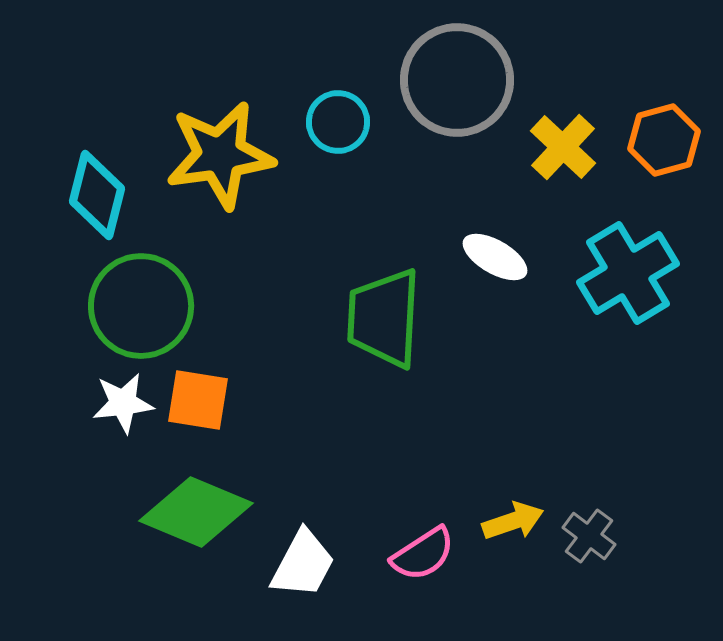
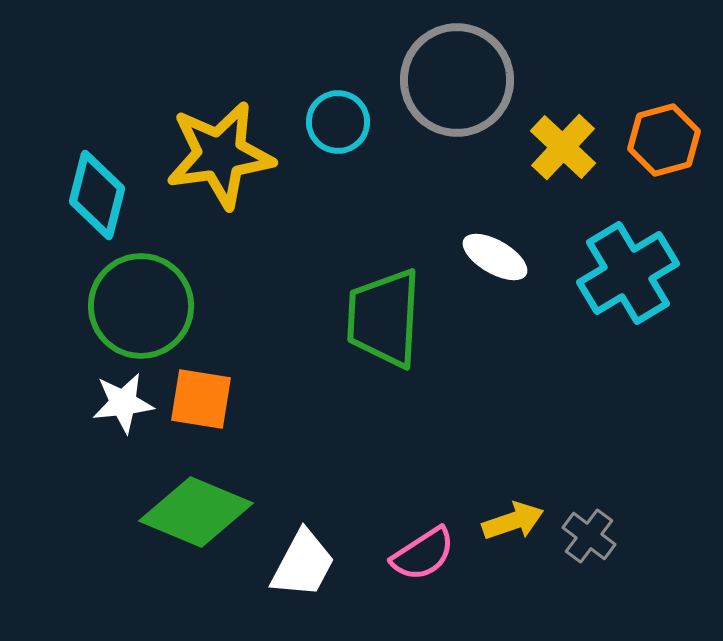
orange square: moved 3 px right, 1 px up
